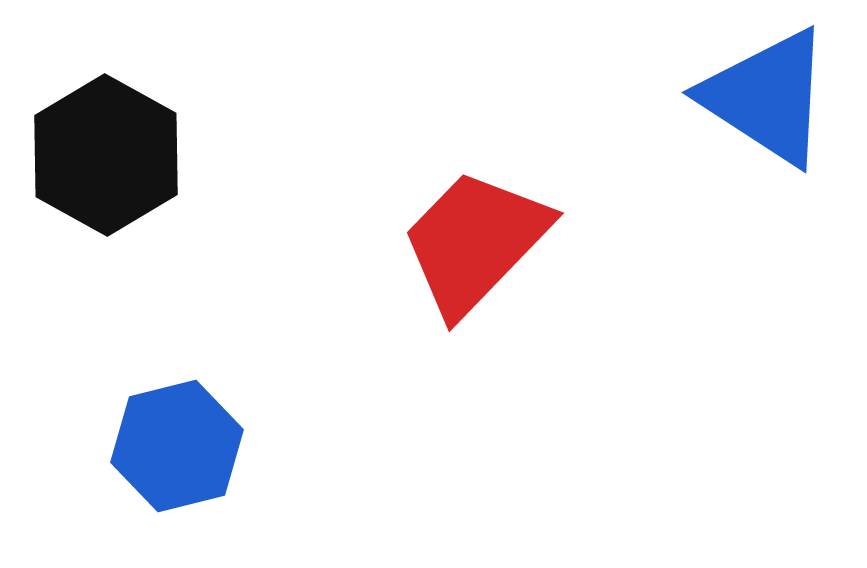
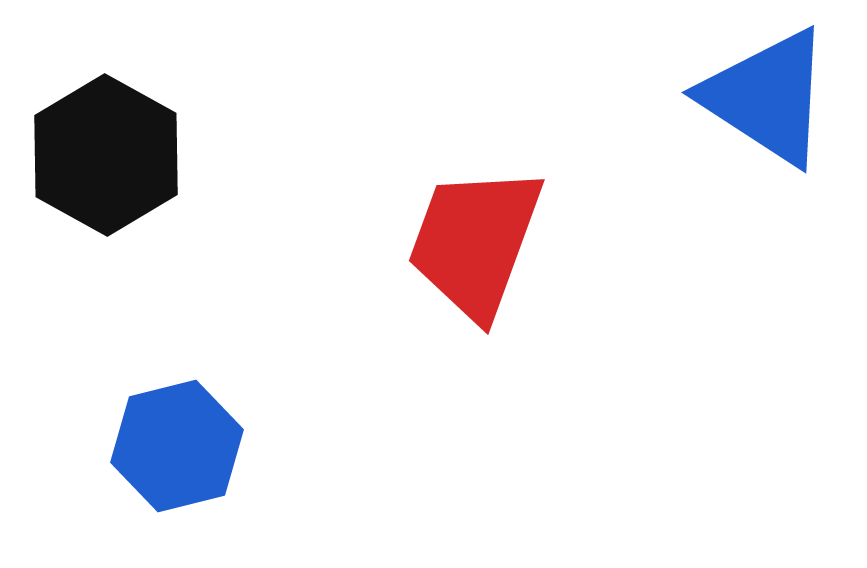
red trapezoid: rotated 24 degrees counterclockwise
